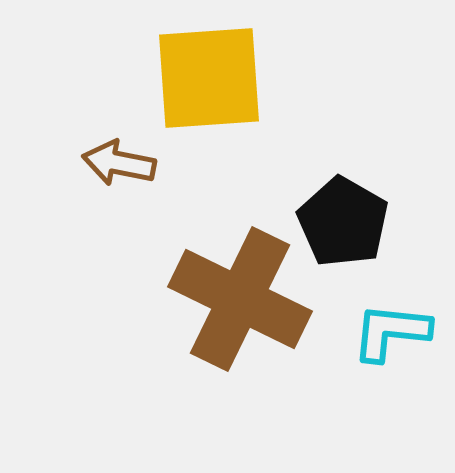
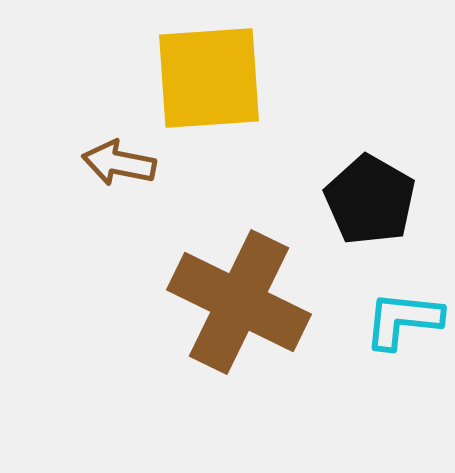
black pentagon: moved 27 px right, 22 px up
brown cross: moved 1 px left, 3 px down
cyan L-shape: moved 12 px right, 12 px up
